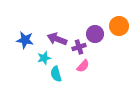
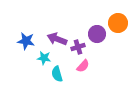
orange circle: moved 1 px left, 3 px up
purple circle: moved 2 px right
blue star: moved 1 px right, 1 px down
purple cross: moved 1 px left
cyan star: rotated 24 degrees clockwise
cyan semicircle: moved 1 px right
